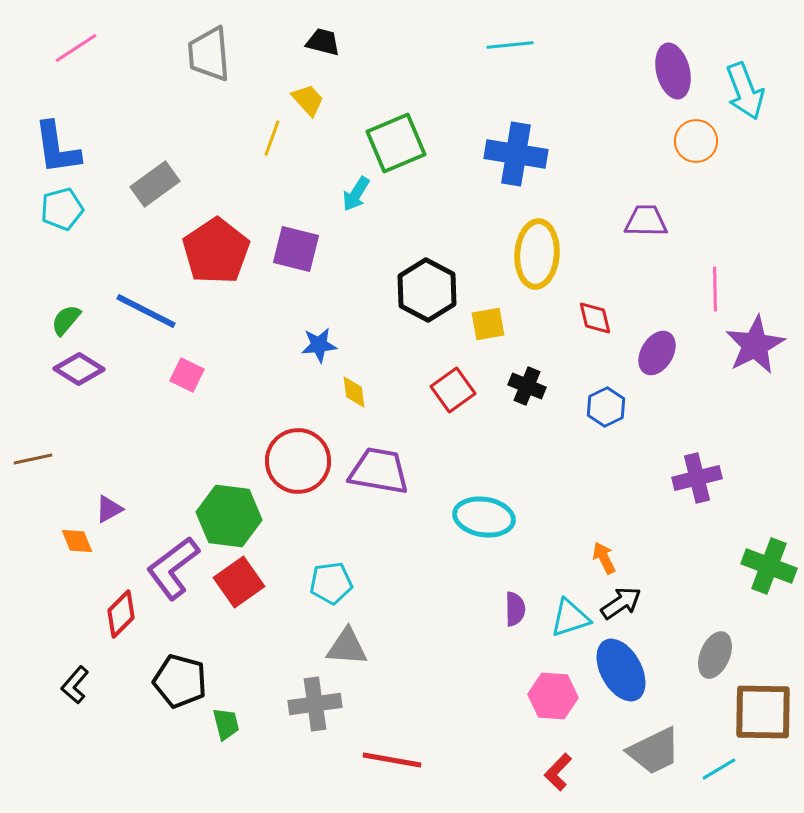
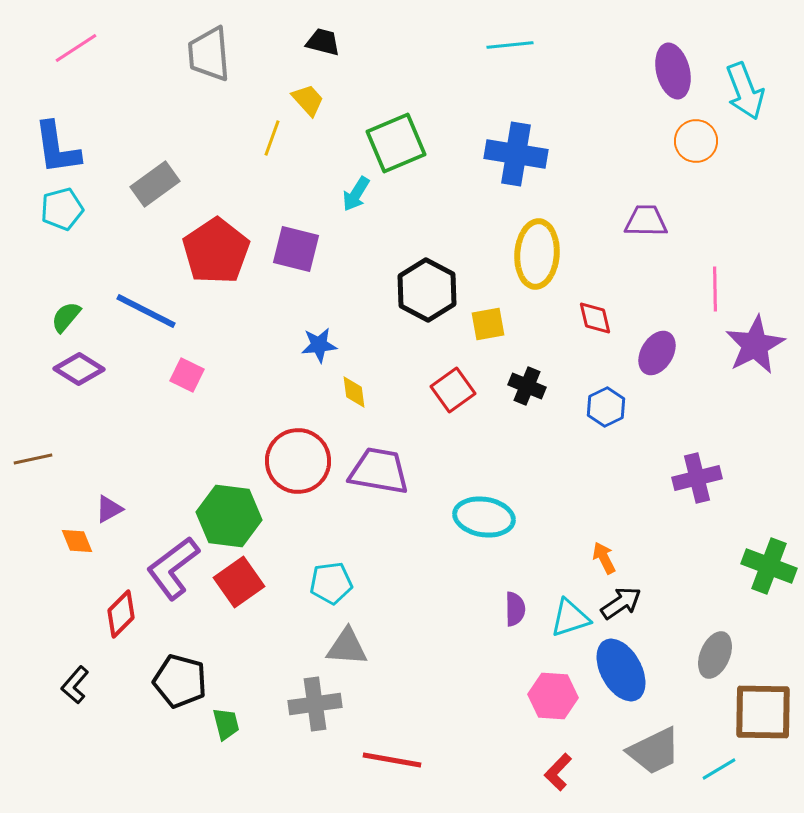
green semicircle at (66, 320): moved 3 px up
